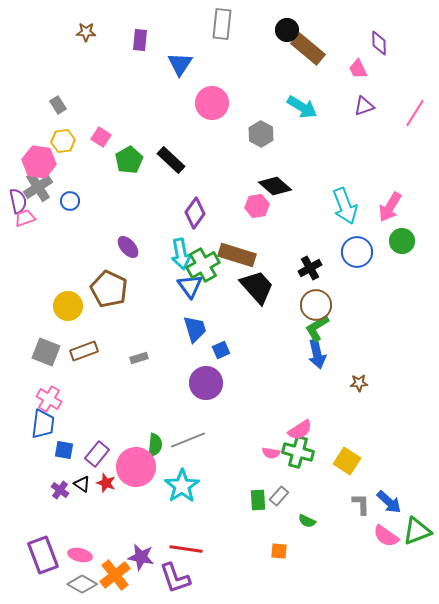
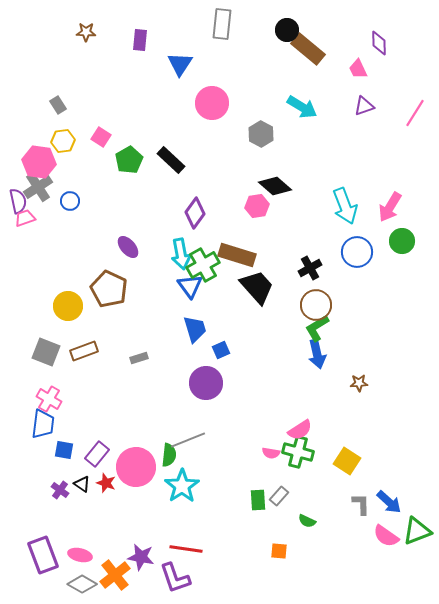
green semicircle at (155, 445): moved 14 px right, 10 px down
